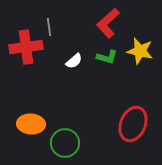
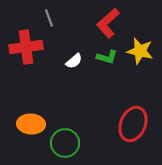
gray line: moved 9 px up; rotated 12 degrees counterclockwise
